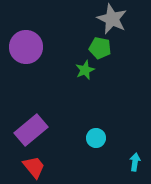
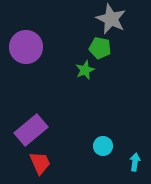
gray star: moved 1 px left
cyan circle: moved 7 px right, 8 px down
red trapezoid: moved 6 px right, 4 px up; rotated 15 degrees clockwise
